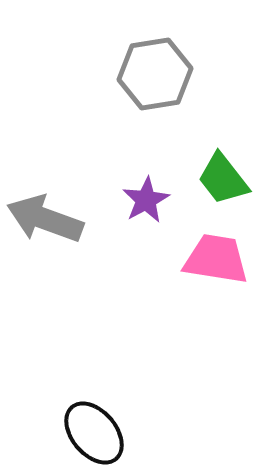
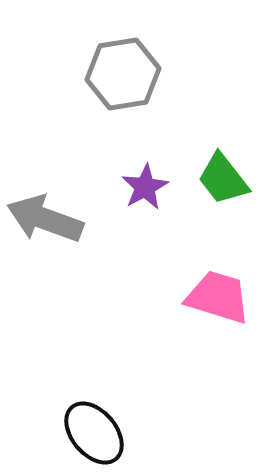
gray hexagon: moved 32 px left
purple star: moved 1 px left, 13 px up
pink trapezoid: moved 2 px right, 38 px down; rotated 8 degrees clockwise
